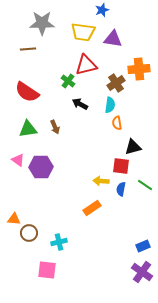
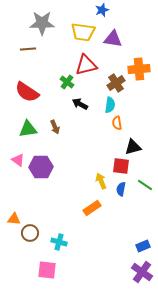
green cross: moved 1 px left, 1 px down
yellow arrow: rotated 63 degrees clockwise
brown circle: moved 1 px right
cyan cross: rotated 28 degrees clockwise
